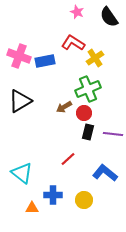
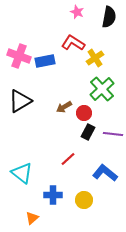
black semicircle: rotated 135 degrees counterclockwise
green cross: moved 14 px right; rotated 20 degrees counterclockwise
black rectangle: rotated 14 degrees clockwise
orange triangle: moved 10 px down; rotated 40 degrees counterclockwise
